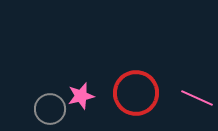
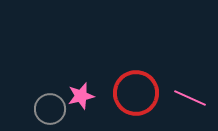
pink line: moved 7 px left
